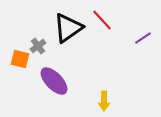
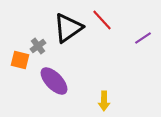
orange square: moved 1 px down
